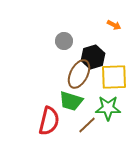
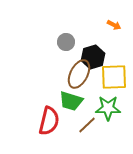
gray circle: moved 2 px right, 1 px down
